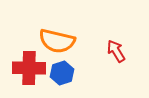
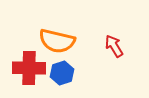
red arrow: moved 2 px left, 5 px up
